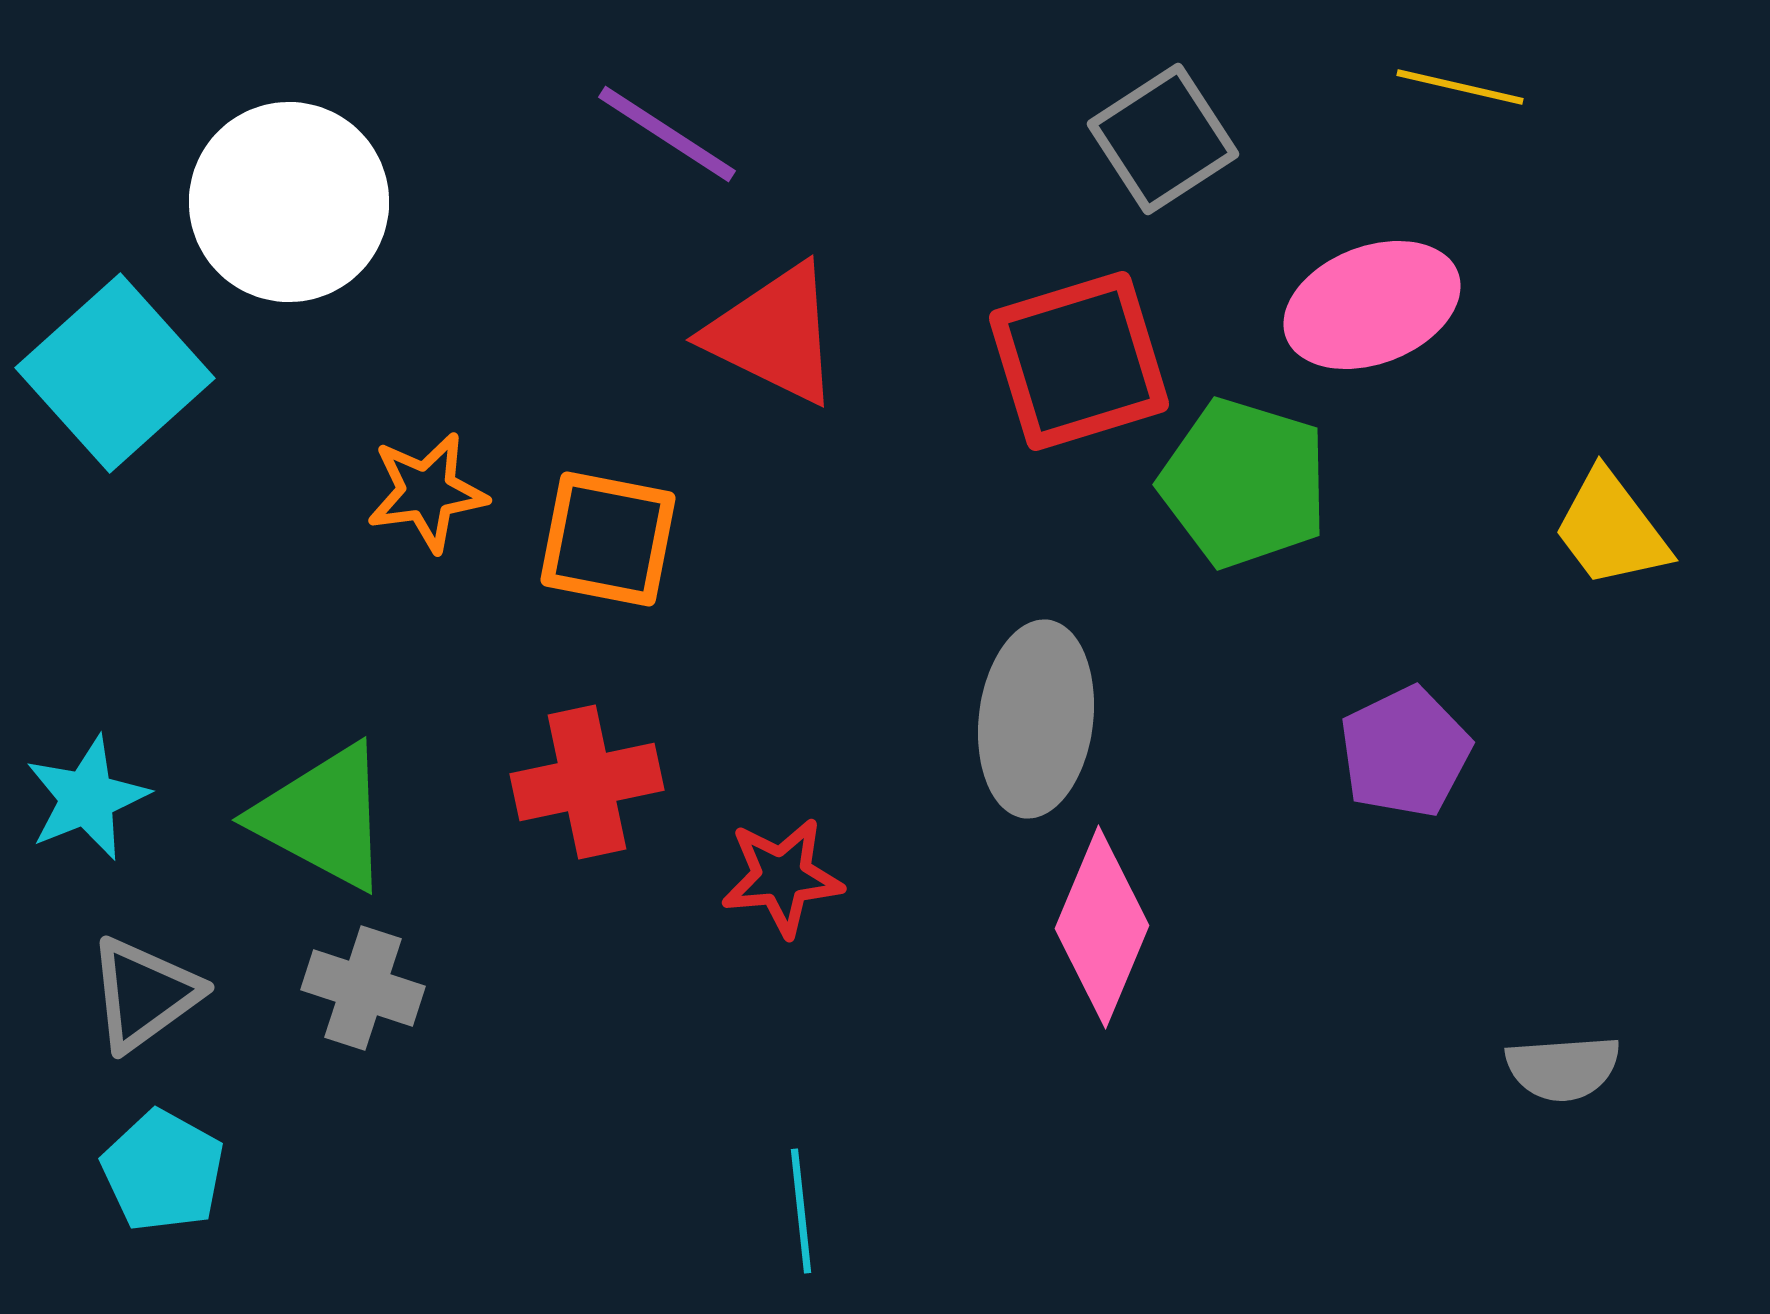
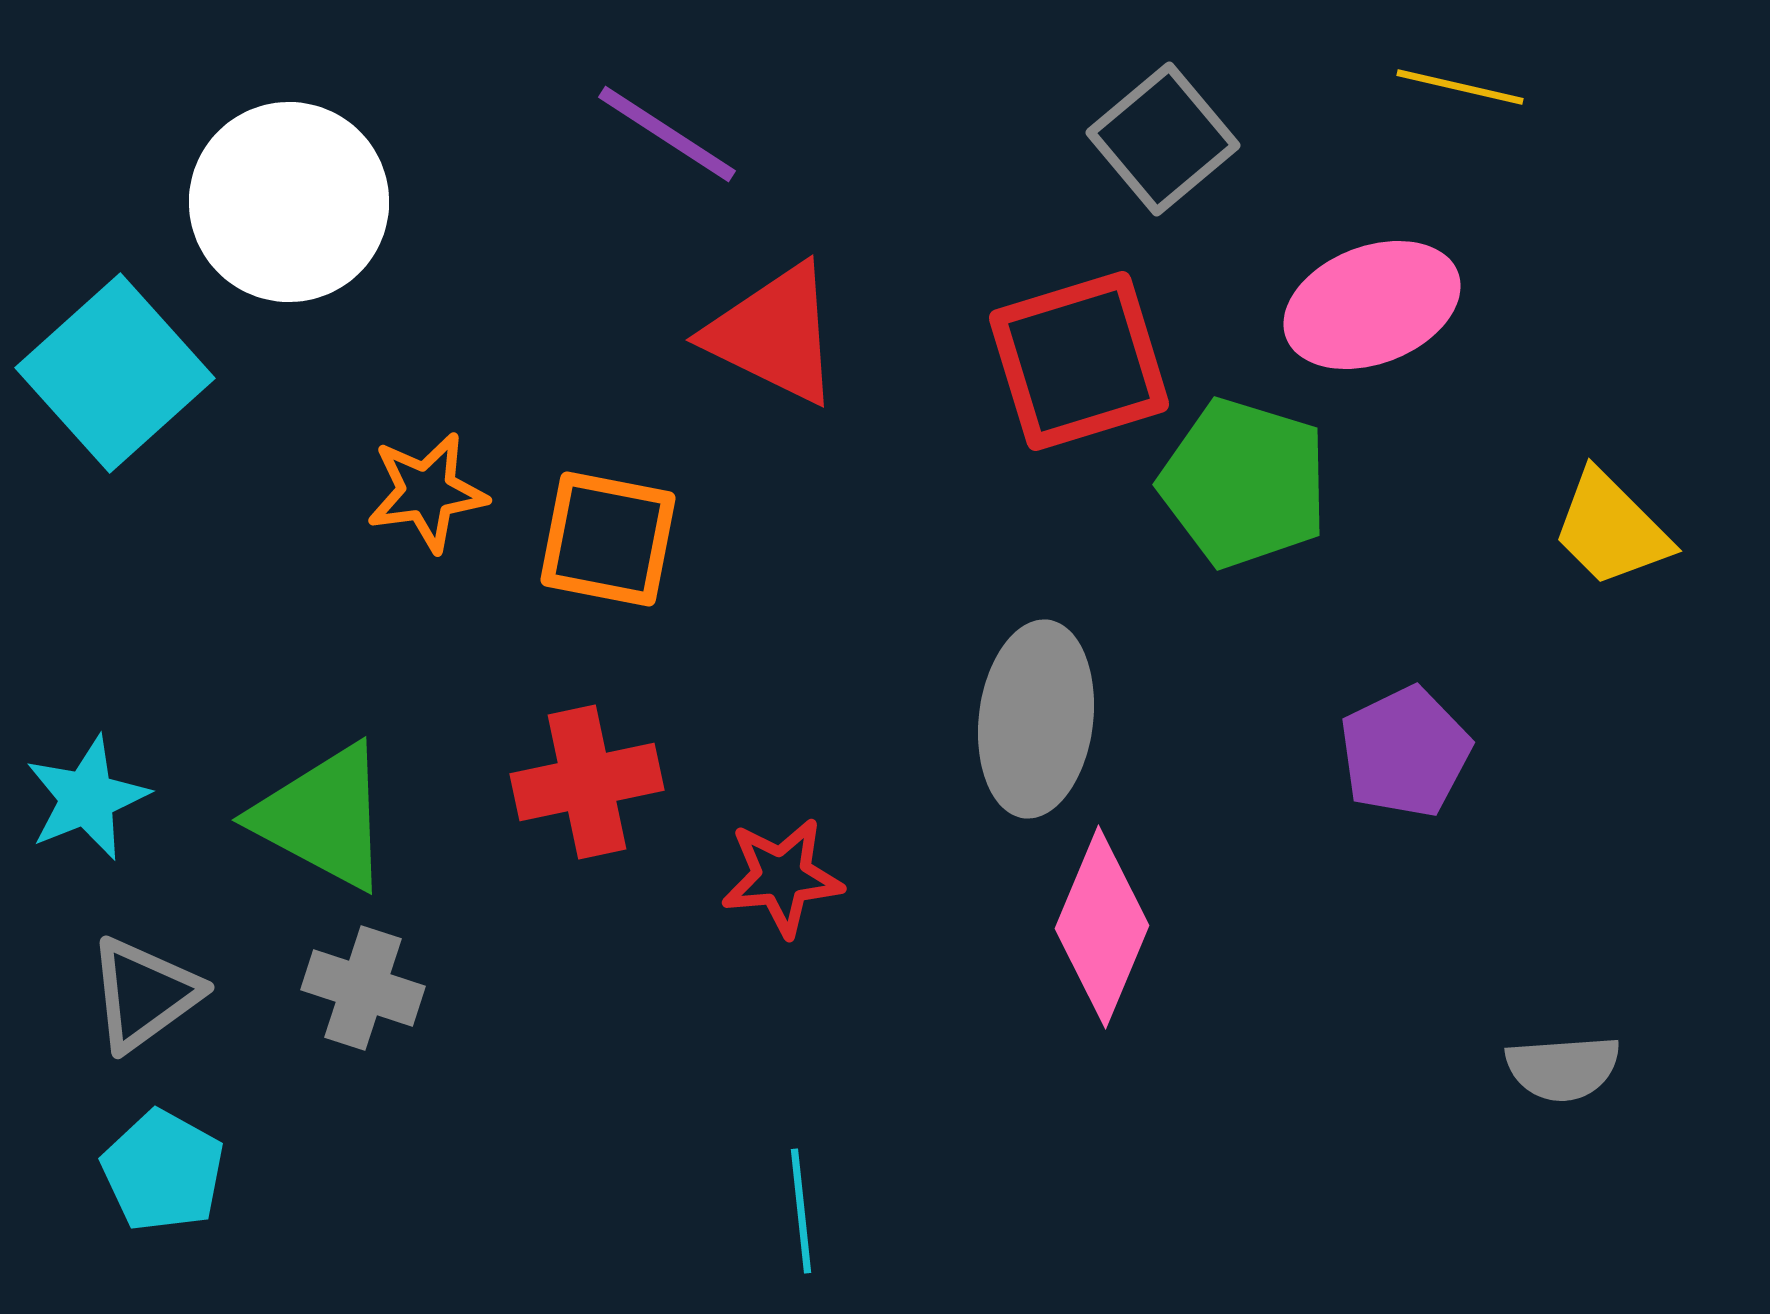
gray square: rotated 7 degrees counterclockwise
yellow trapezoid: rotated 8 degrees counterclockwise
